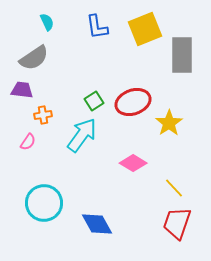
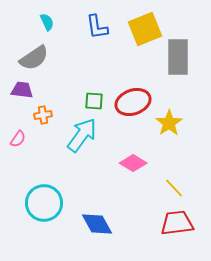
gray rectangle: moved 4 px left, 2 px down
green square: rotated 36 degrees clockwise
pink semicircle: moved 10 px left, 3 px up
red trapezoid: rotated 64 degrees clockwise
